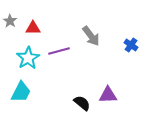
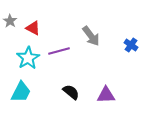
red triangle: rotated 28 degrees clockwise
purple triangle: moved 2 px left
black semicircle: moved 11 px left, 11 px up
